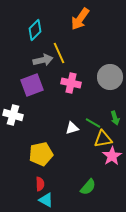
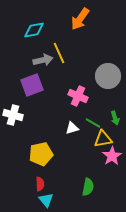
cyan diamond: moved 1 px left; rotated 35 degrees clockwise
gray circle: moved 2 px left, 1 px up
pink cross: moved 7 px right, 13 px down; rotated 12 degrees clockwise
green semicircle: rotated 30 degrees counterclockwise
cyan triangle: rotated 21 degrees clockwise
